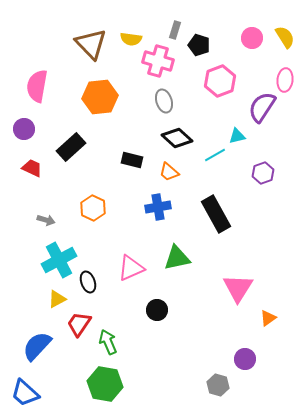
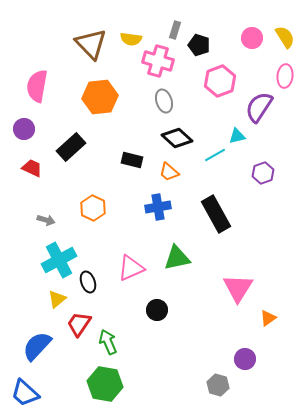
pink ellipse at (285, 80): moved 4 px up
purple semicircle at (262, 107): moved 3 px left
yellow triangle at (57, 299): rotated 12 degrees counterclockwise
